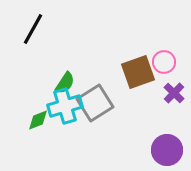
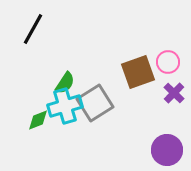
pink circle: moved 4 px right
